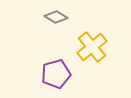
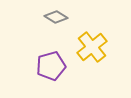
purple pentagon: moved 5 px left, 8 px up
